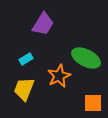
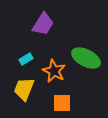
orange star: moved 5 px left, 5 px up; rotated 20 degrees counterclockwise
orange square: moved 31 px left
